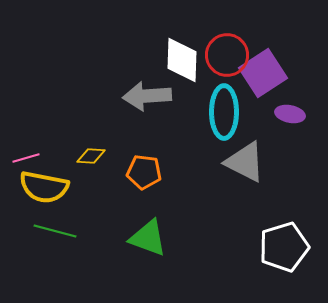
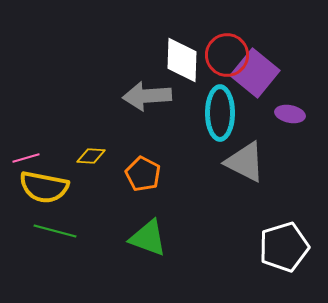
purple square: moved 8 px left; rotated 18 degrees counterclockwise
cyan ellipse: moved 4 px left, 1 px down
orange pentagon: moved 1 px left, 2 px down; rotated 20 degrees clockwise
